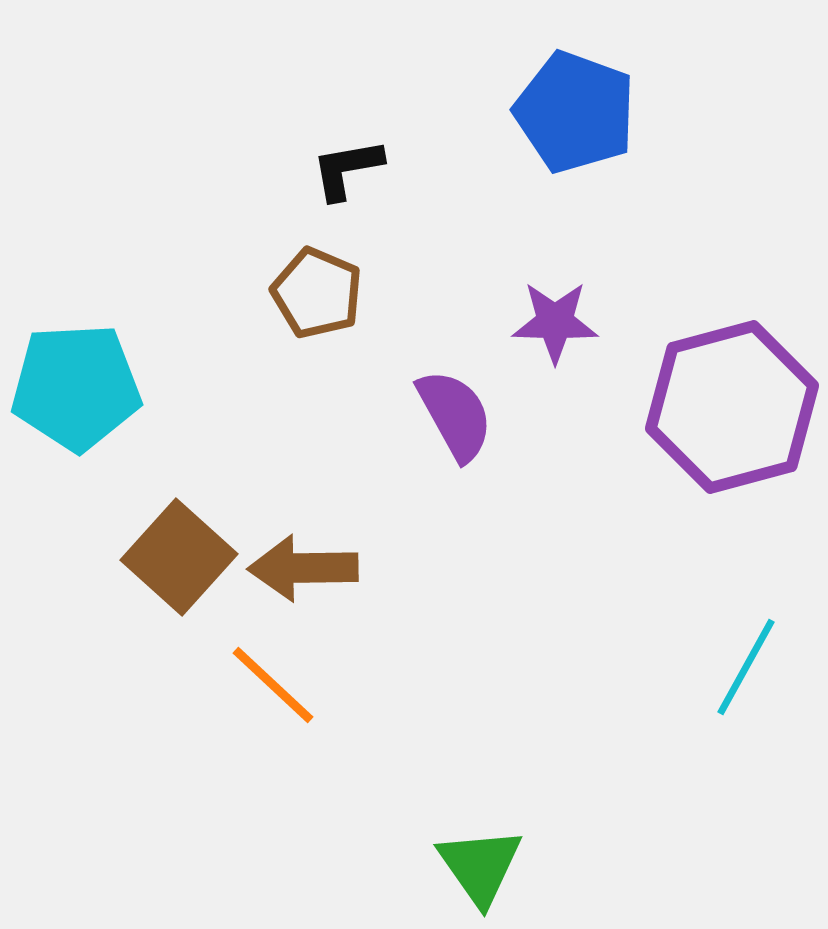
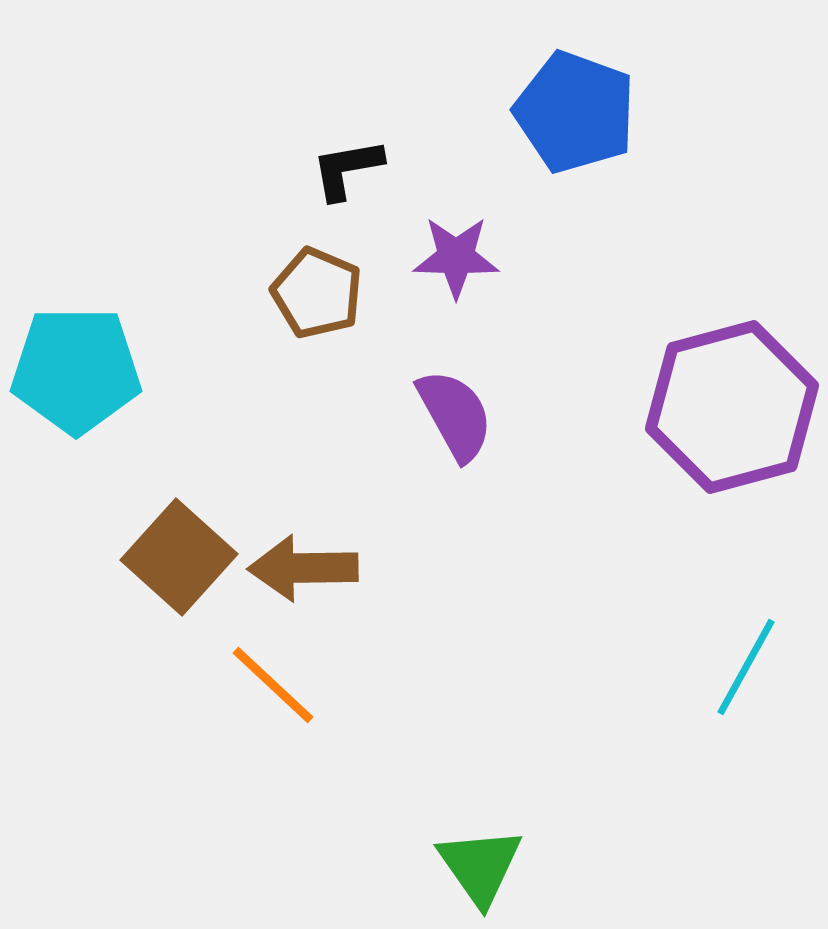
purple star: moved 99 px left, 65 px up
cyan pentagon: moved 17 px up; rotated 3 degrees clockwise
